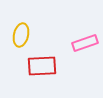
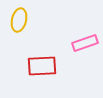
yellow ellipse: moved 2 px left, 15 px up
